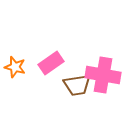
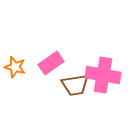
brown trapezoid: moved 2 px left
